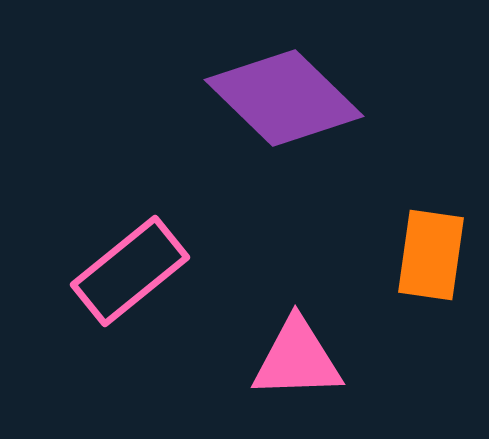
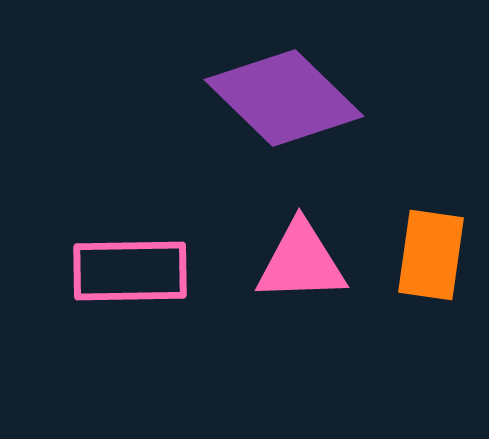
pink rectangle: rotated 38 degrees clockwise
pink triangle: moved 4 px right, 97 px up
